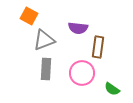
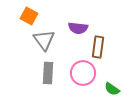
gray triangle: rotated 45 degrees counterclockwise
gray rectangle: moved 2 px right, 4 px down
pink circle: moved 1 px right
